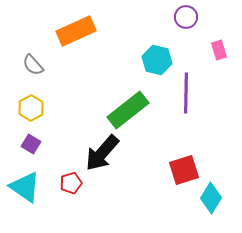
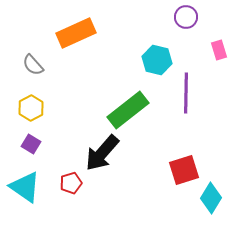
orange rectangle: moved 2 px down
